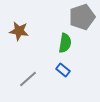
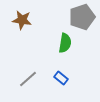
brown star: moved 3 px right, 11 px up
blue rectangle: moved 2 px left, 8 px down
